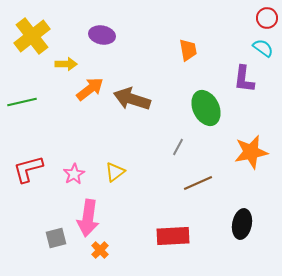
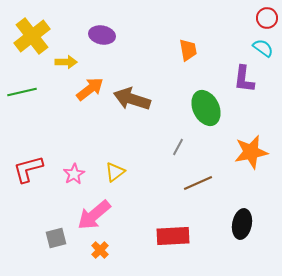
yellow arrow: moved 2 px up
green line: moved 10 px up
pink arrow: moved 6 px right, 3 px up; rotated 42 degrees clockwise
